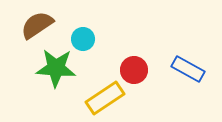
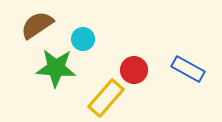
yellow rectangle: moved 1 px right; rotated 15 degrees counterclockwise
